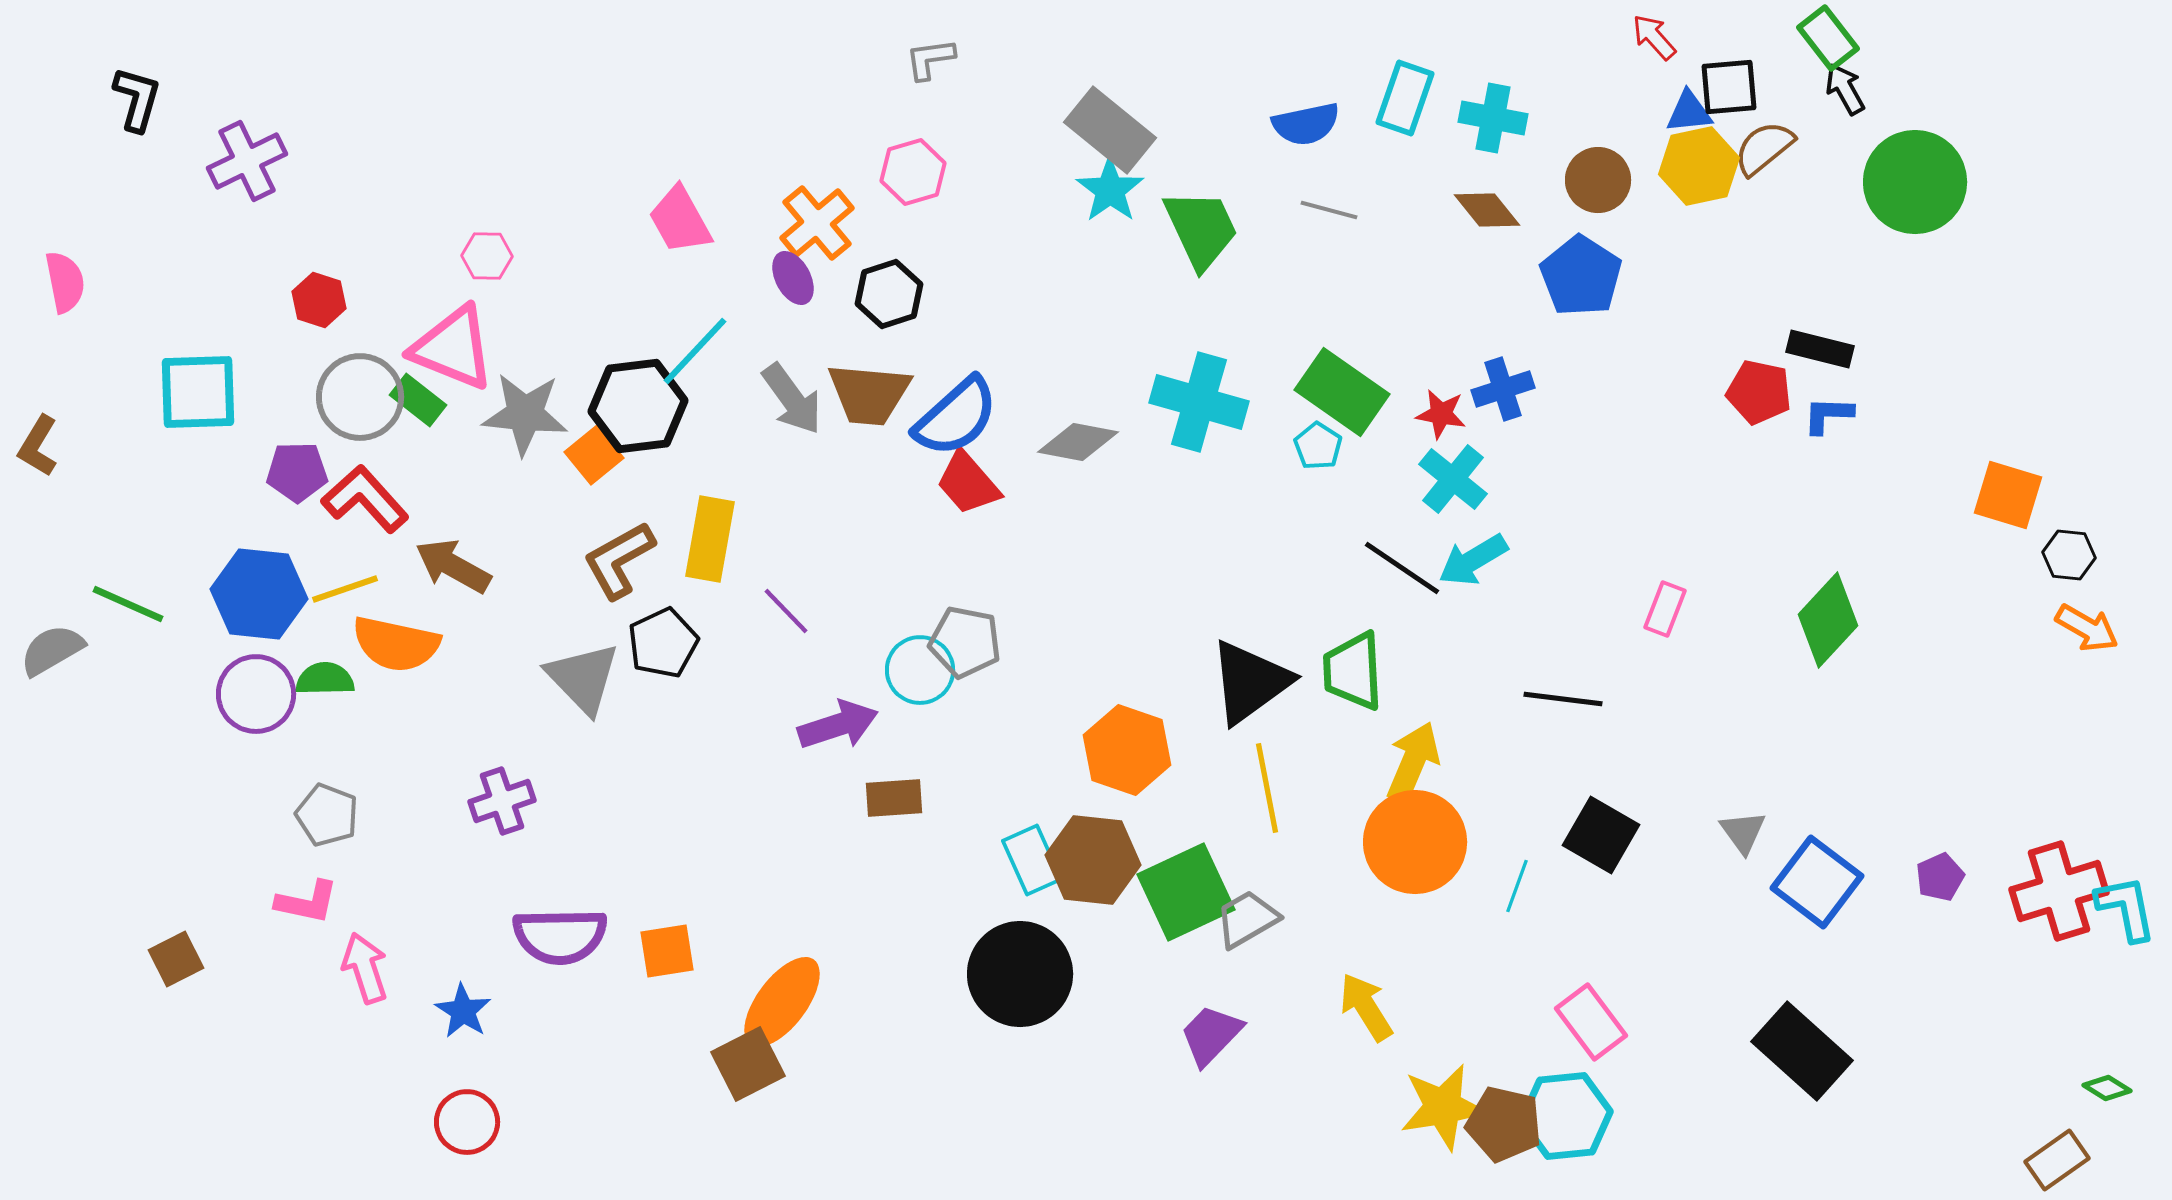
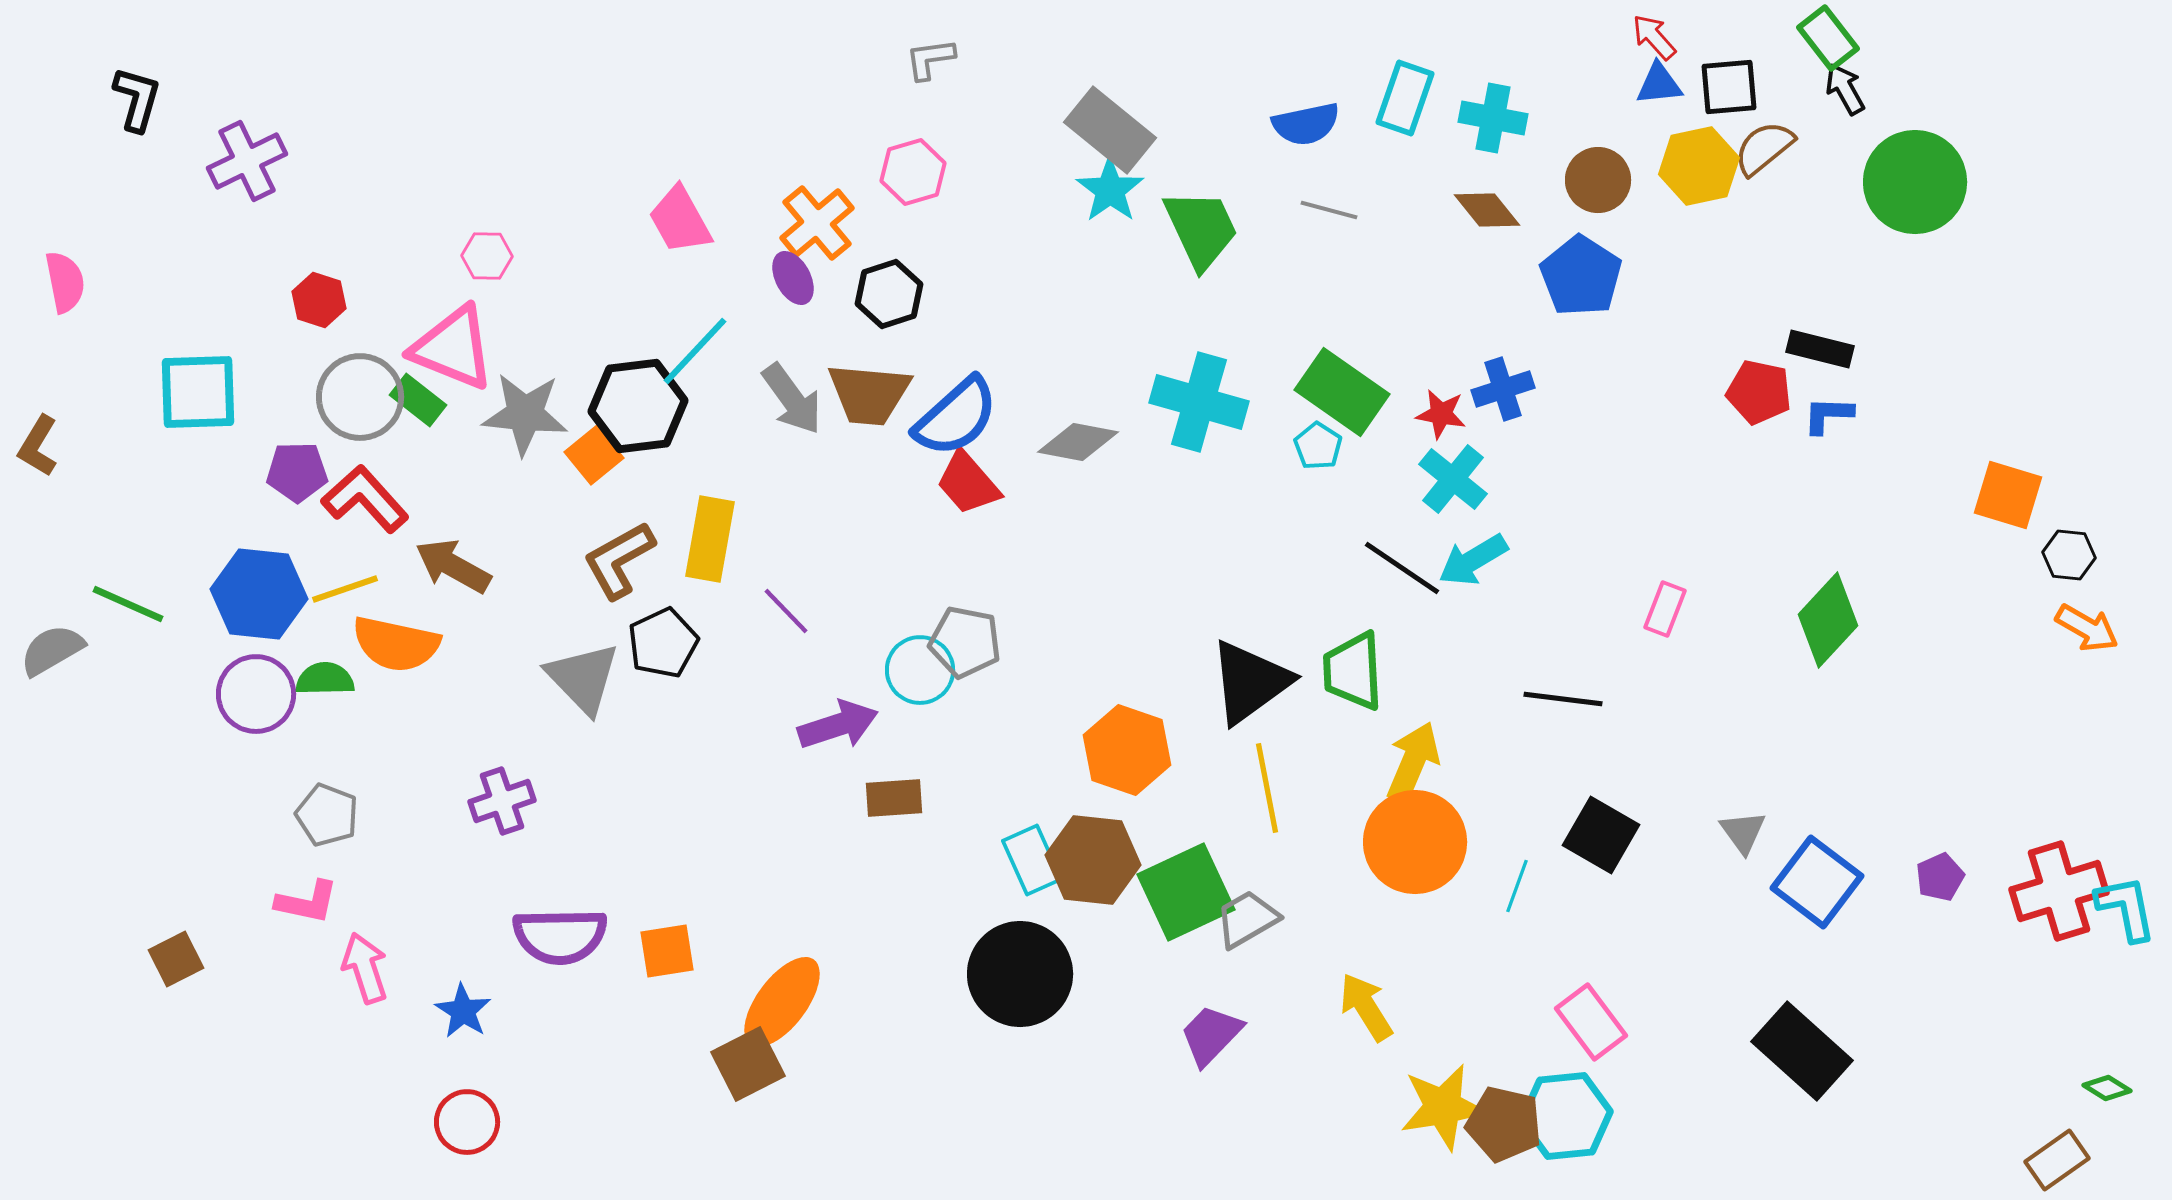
blue triangle at (1689, 112): moved 30 px left, 28 px up
